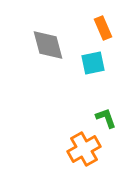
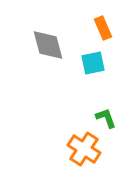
orange cross: rotated 28 degrees counterclockwise
